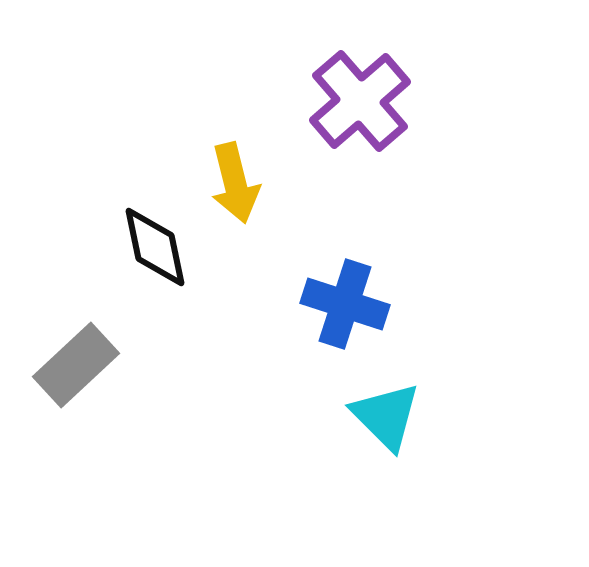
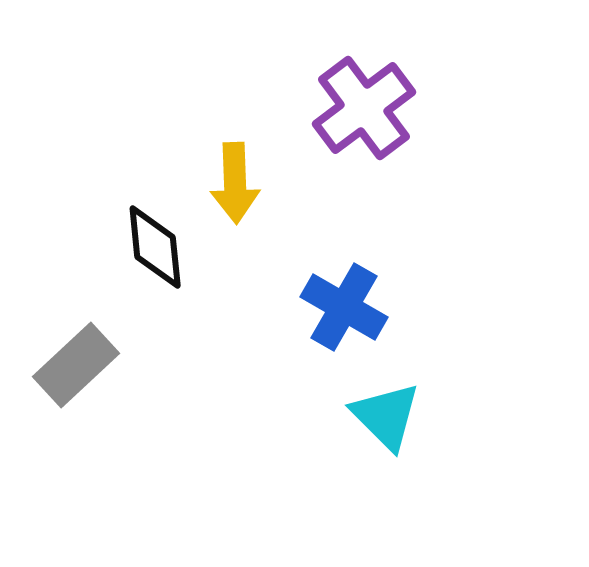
purple cross: moved 4 px right, 7 px down; rotated 4 degrees clockwise
yellow arrow: rotated 12 degrees clockwise
black diamond: rotated 6 degrees clockwise
blue cross: moved 1 px left, 3 px down; rotated 12 degrees clockwise
